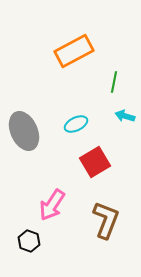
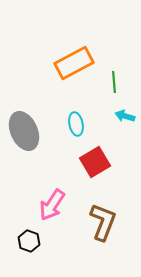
orange rectangle: moved 12 px down
green line: rotated 15 degrees counterclockwise
cyan ellipse: rotated 75 degrees counterclockwise
brown L-shape: moved 3 px left, 2 px down
